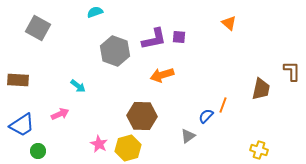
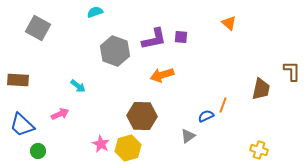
purple square: moved 2 px right
blue semicircle: rotated 21 degrees clockwise
blue trapezoid: rotated 76 degrees clockwise
pink star: moved 2 px right
